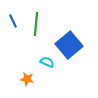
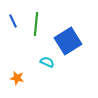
blue square: moved 1 px left, 4 px up; rotated 8 degrees clockwise
orange star: moved 10 px left, 1 px up
